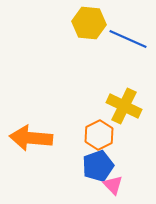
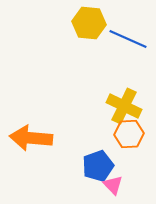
orange hexagon: moved 30 px right, 1 px up; rotated 24 degrees clockwise
